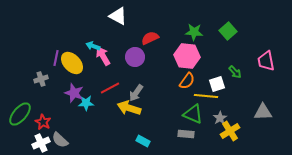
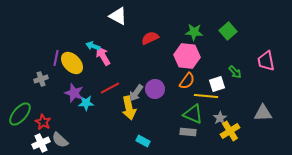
purple circle: moved 20 px right, 32 px down
yellow arrow: rotated 120 degrees counterclockwise
gray triangle: moved 1 px down
gray rectangle: moved 2 px right, 2 px up
